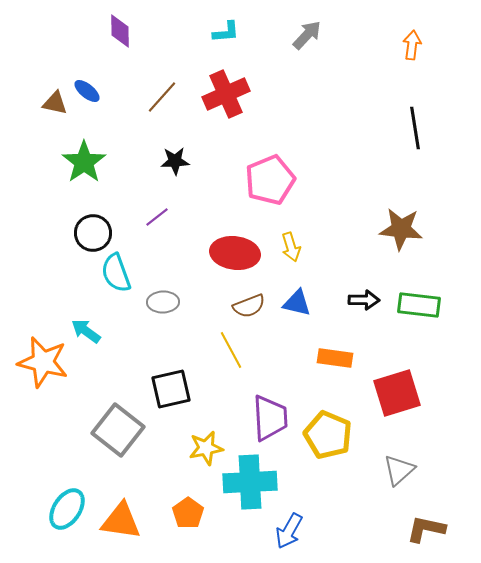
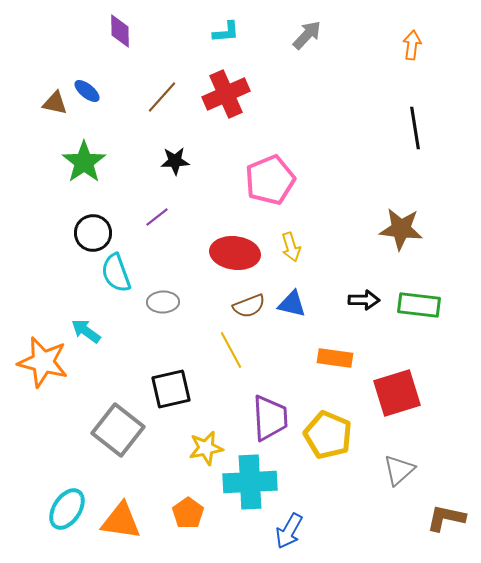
blue triangle: moved 5 px left, 1 px down
brown L-shape: moved 20 px right, 11 px up
